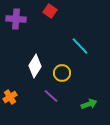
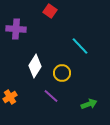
purple cross: moved 10 px down
